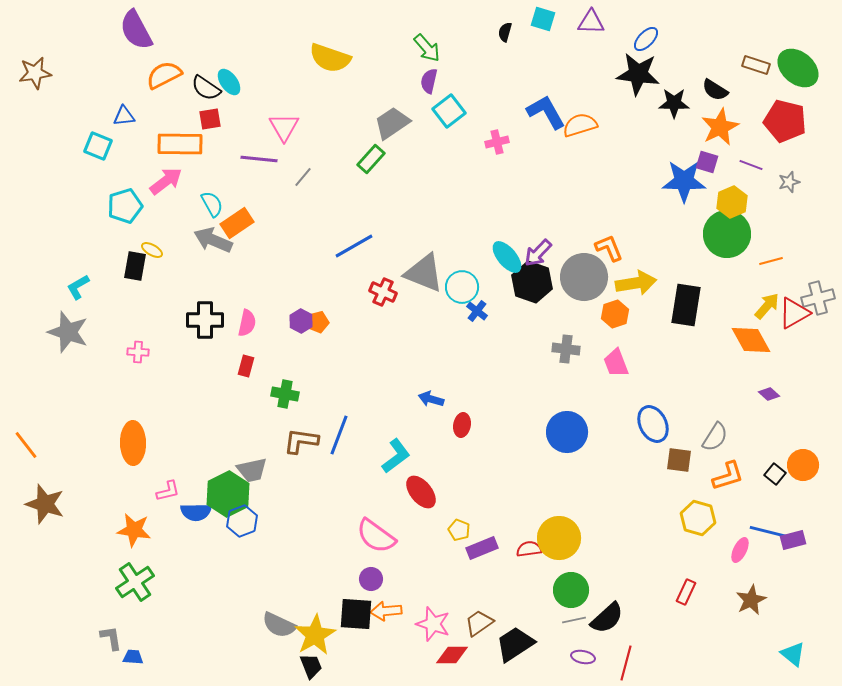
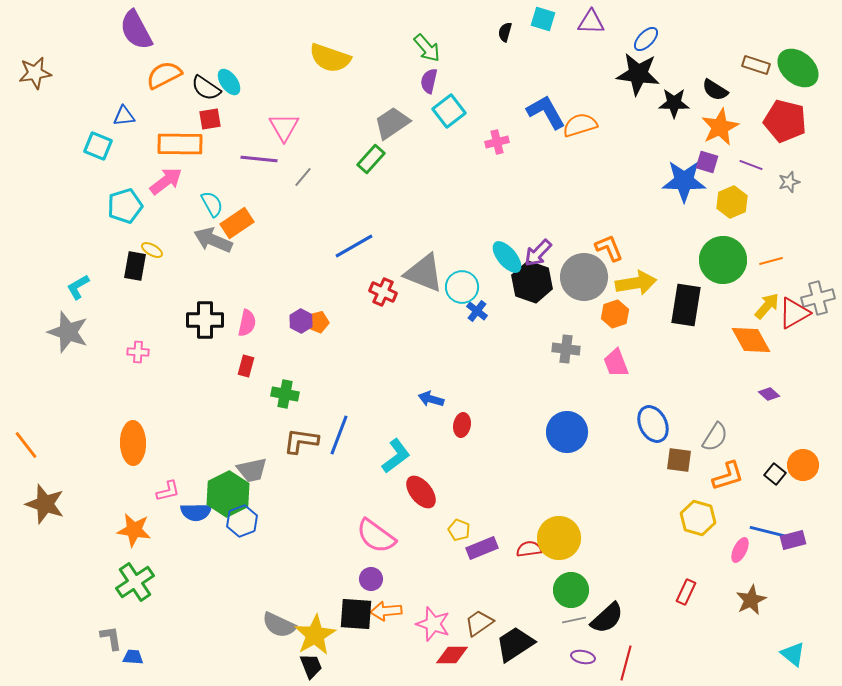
green circle at (727, 234): moved 4 px left, 26 px down
